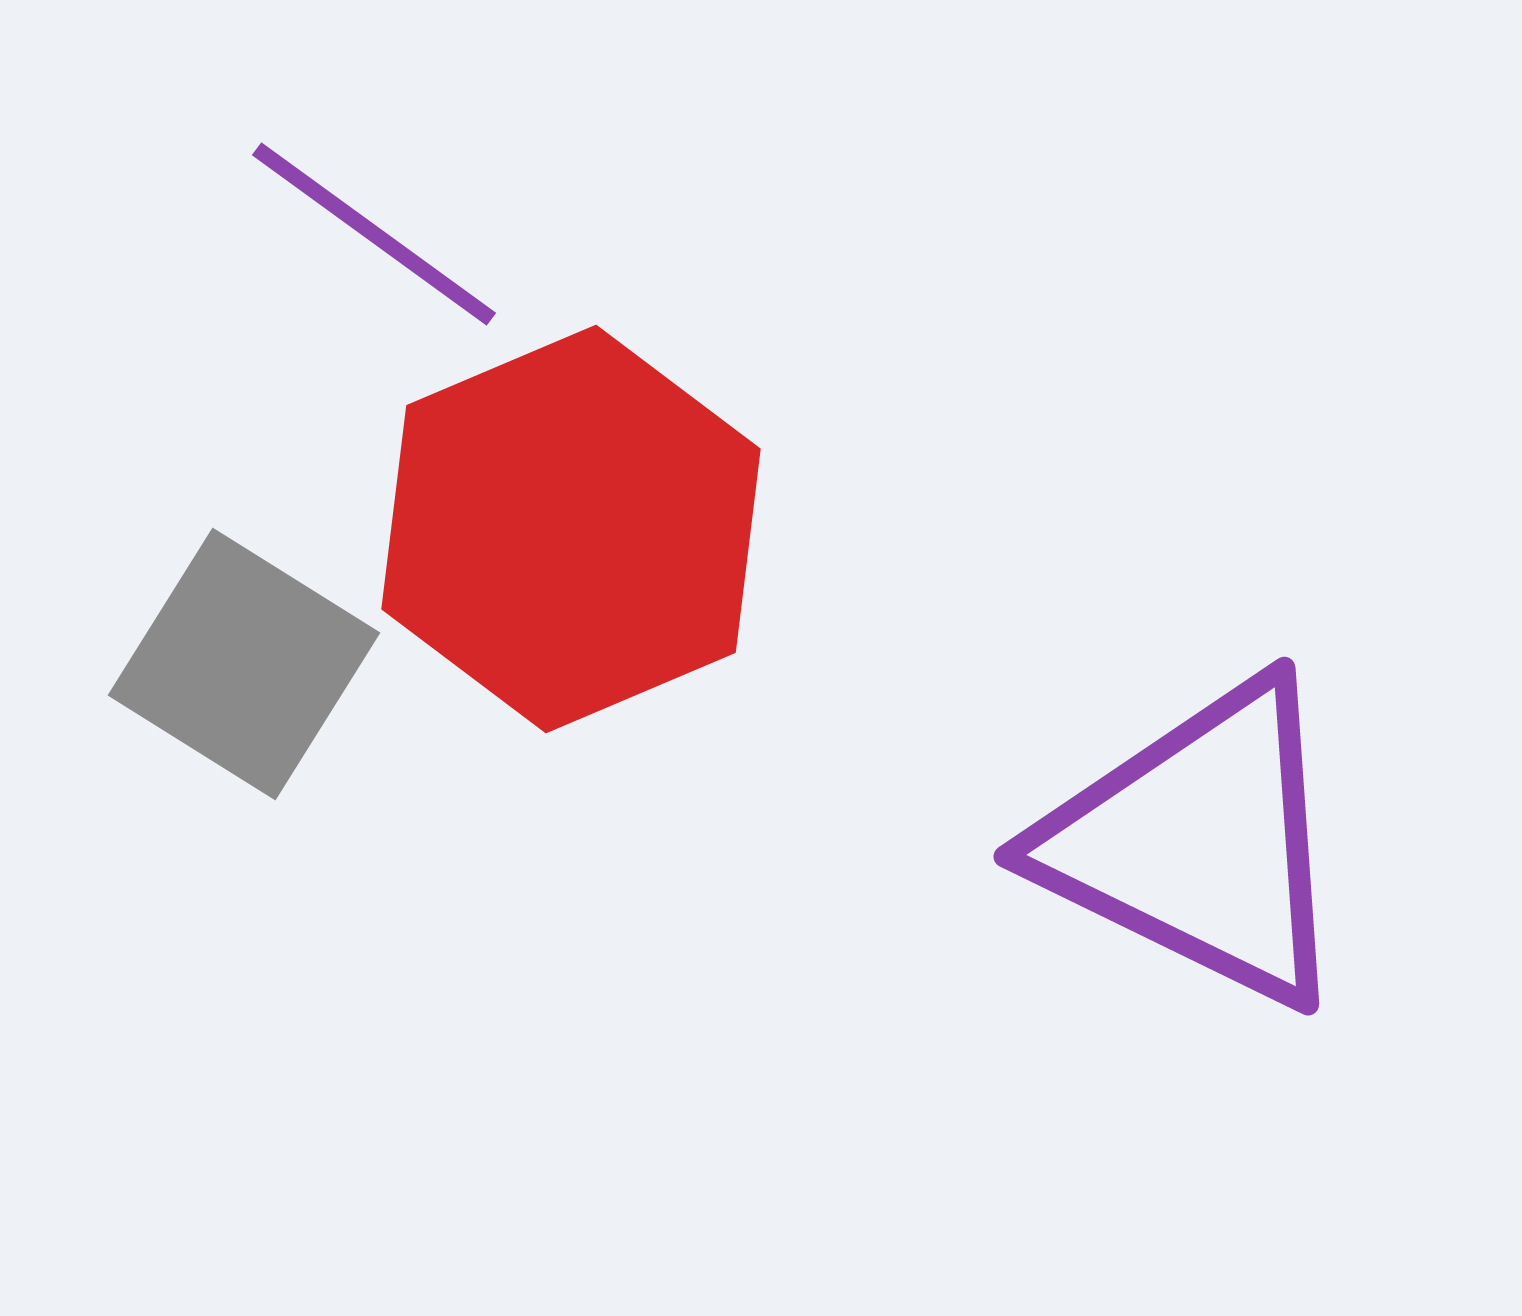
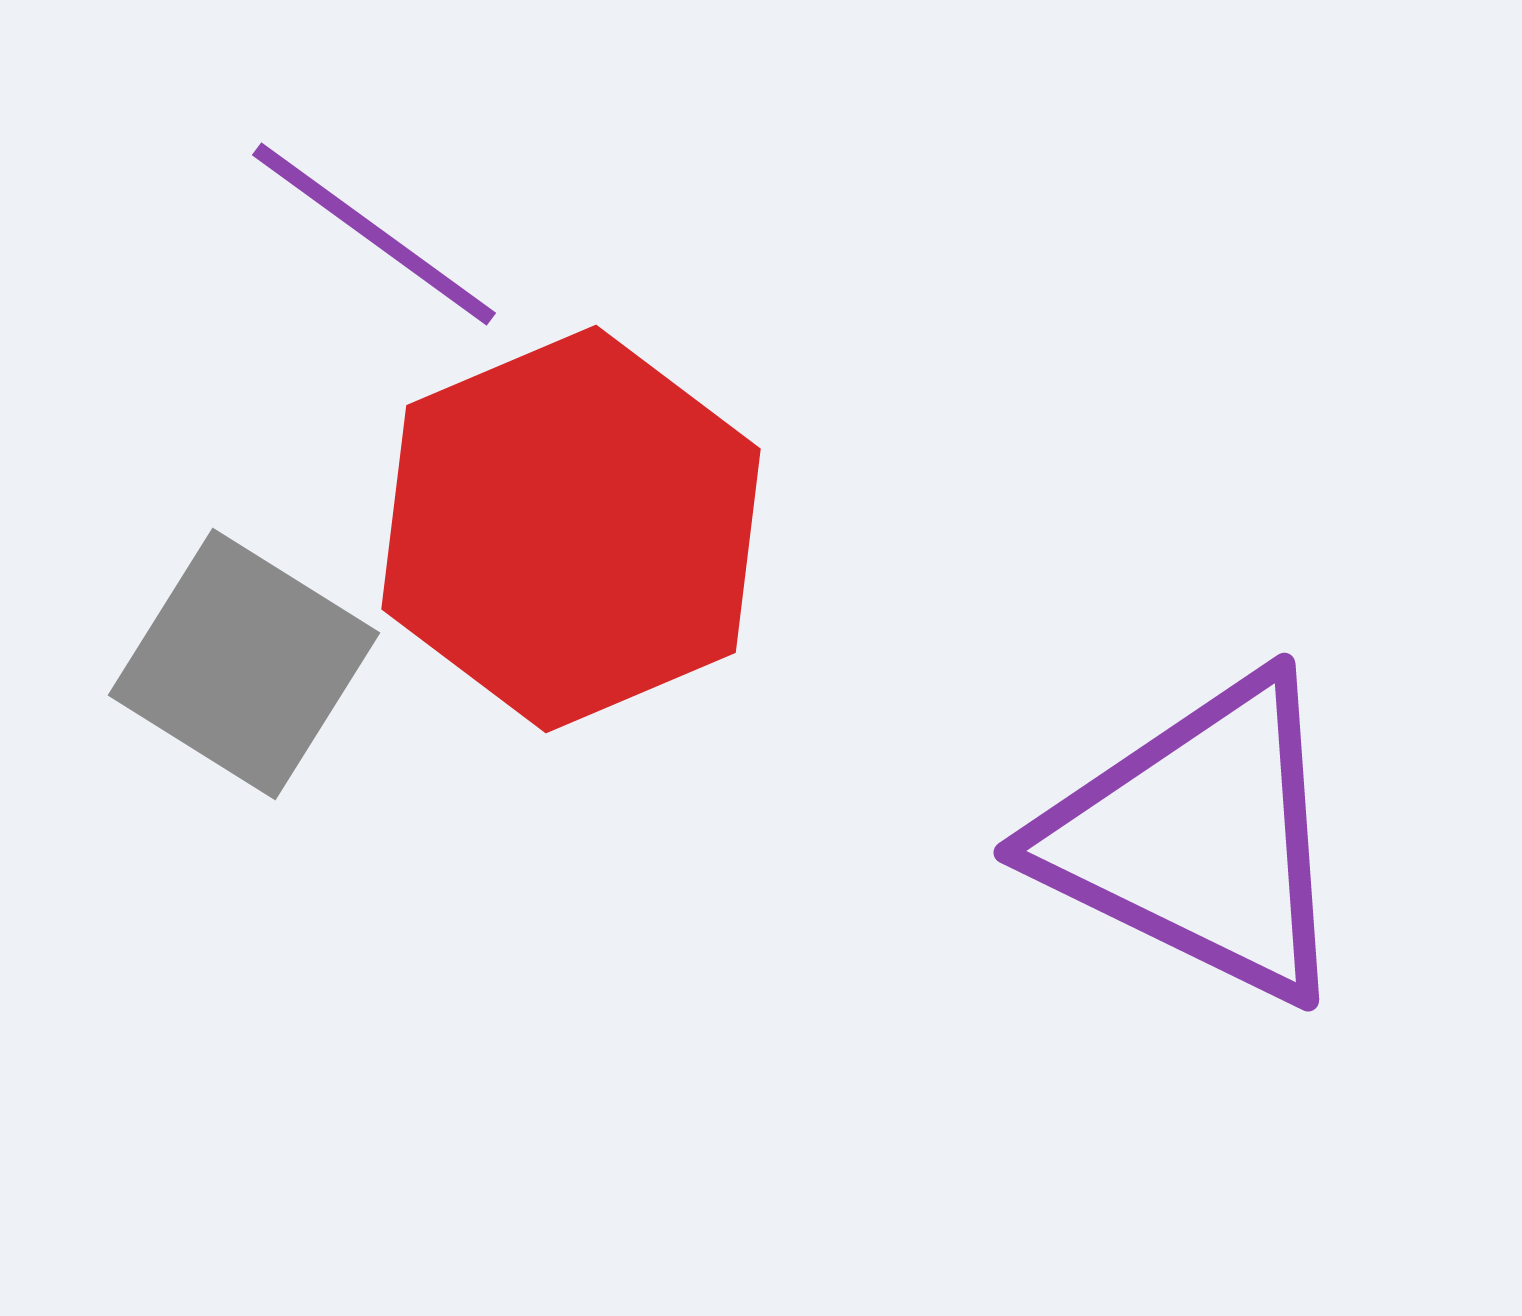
purple triangle: moved 4 px up
